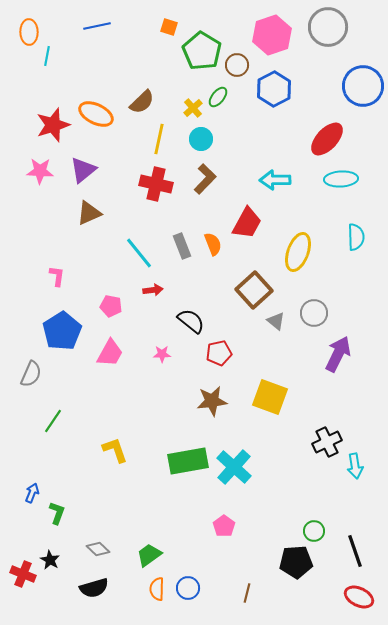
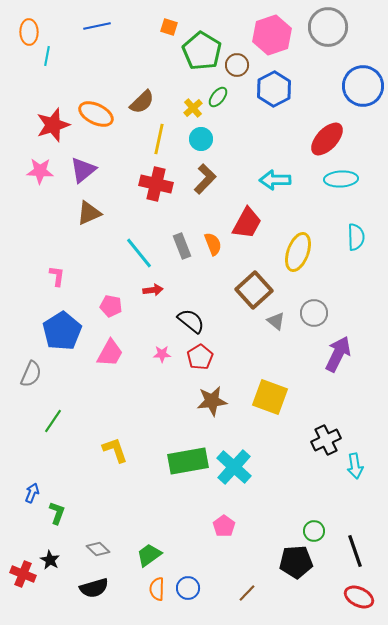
red pentagon at (219, 353): moved 19 px left, 4 px down; rotated 20 degrees counterclockwise
black cross at (327, 442): moved 1 px left, 2 px up
brown line at (247, 593): rotated 30 degrees clockwise
